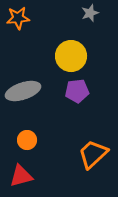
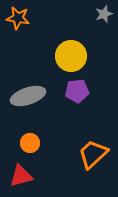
gray star: moved 14 px right, 1 px down
orange star: rotated 15 degrees clockwise
gray ellipse: moved 5 px right, 5 px down
orange circle: moved 3 px right, 3 px down
